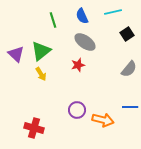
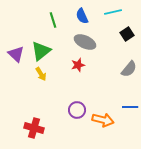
gray ellipse: rotated 10 degrees counterclockwise
